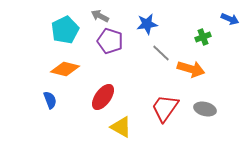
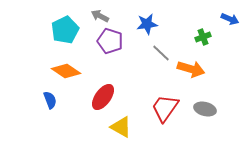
orange diamond: moved 1 px right, 2 px down; rotated 20 degrees clockwise
